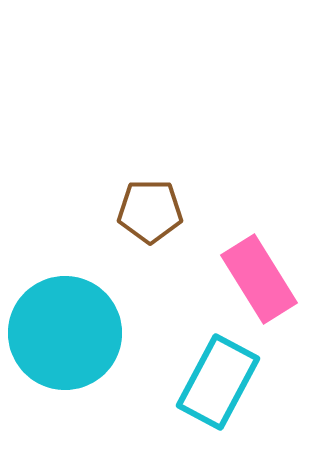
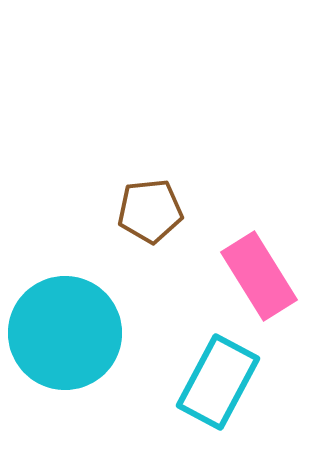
brown pentagon: rotated 6 degrees counterclockwise
pink rectangle: moved 3 px up
